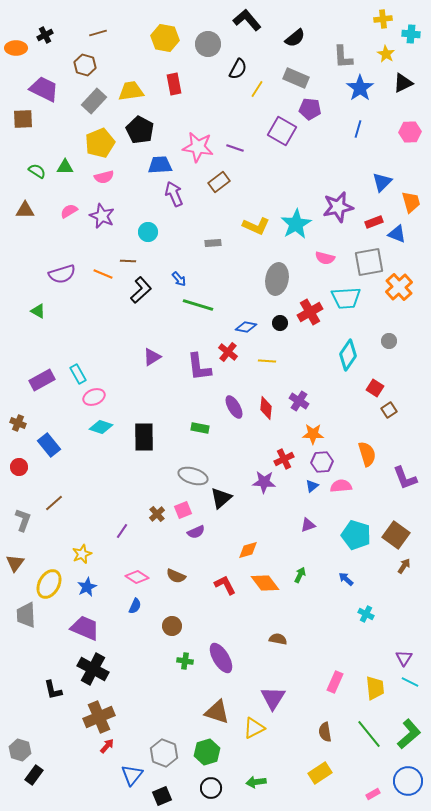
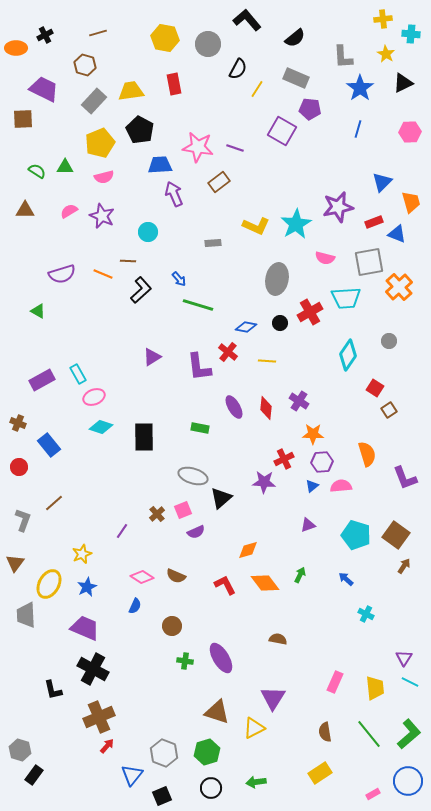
pink diamond at (137, 577): moved 5 px right
